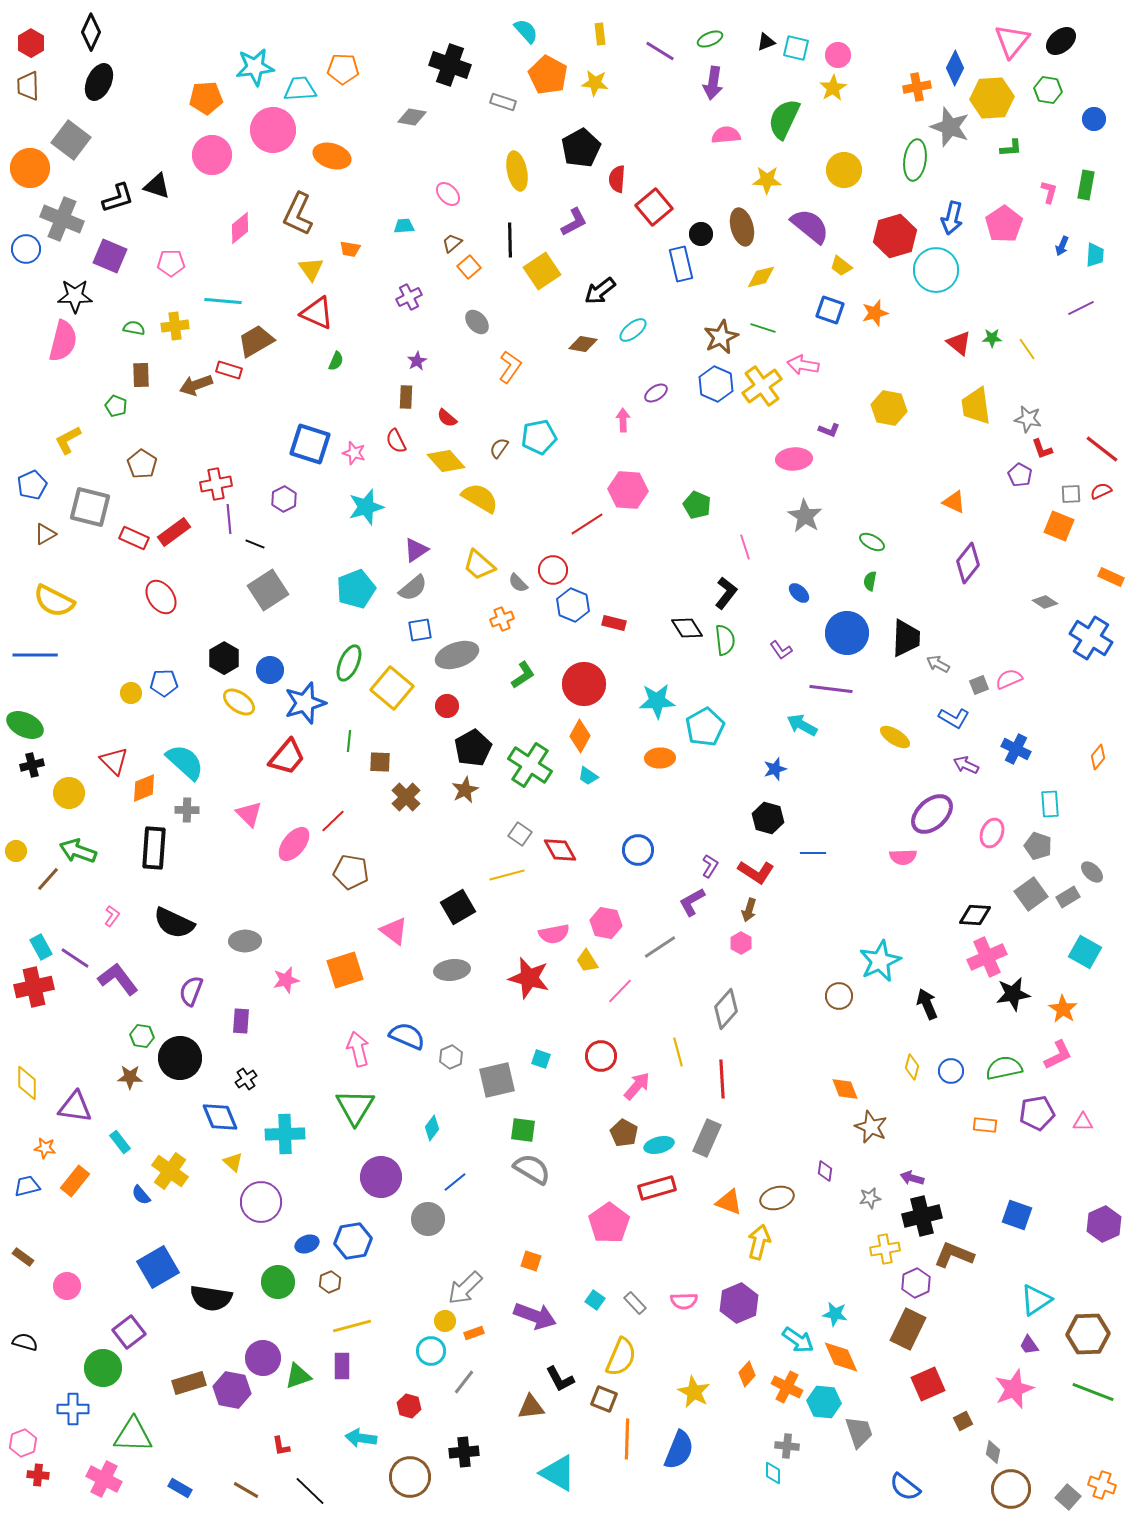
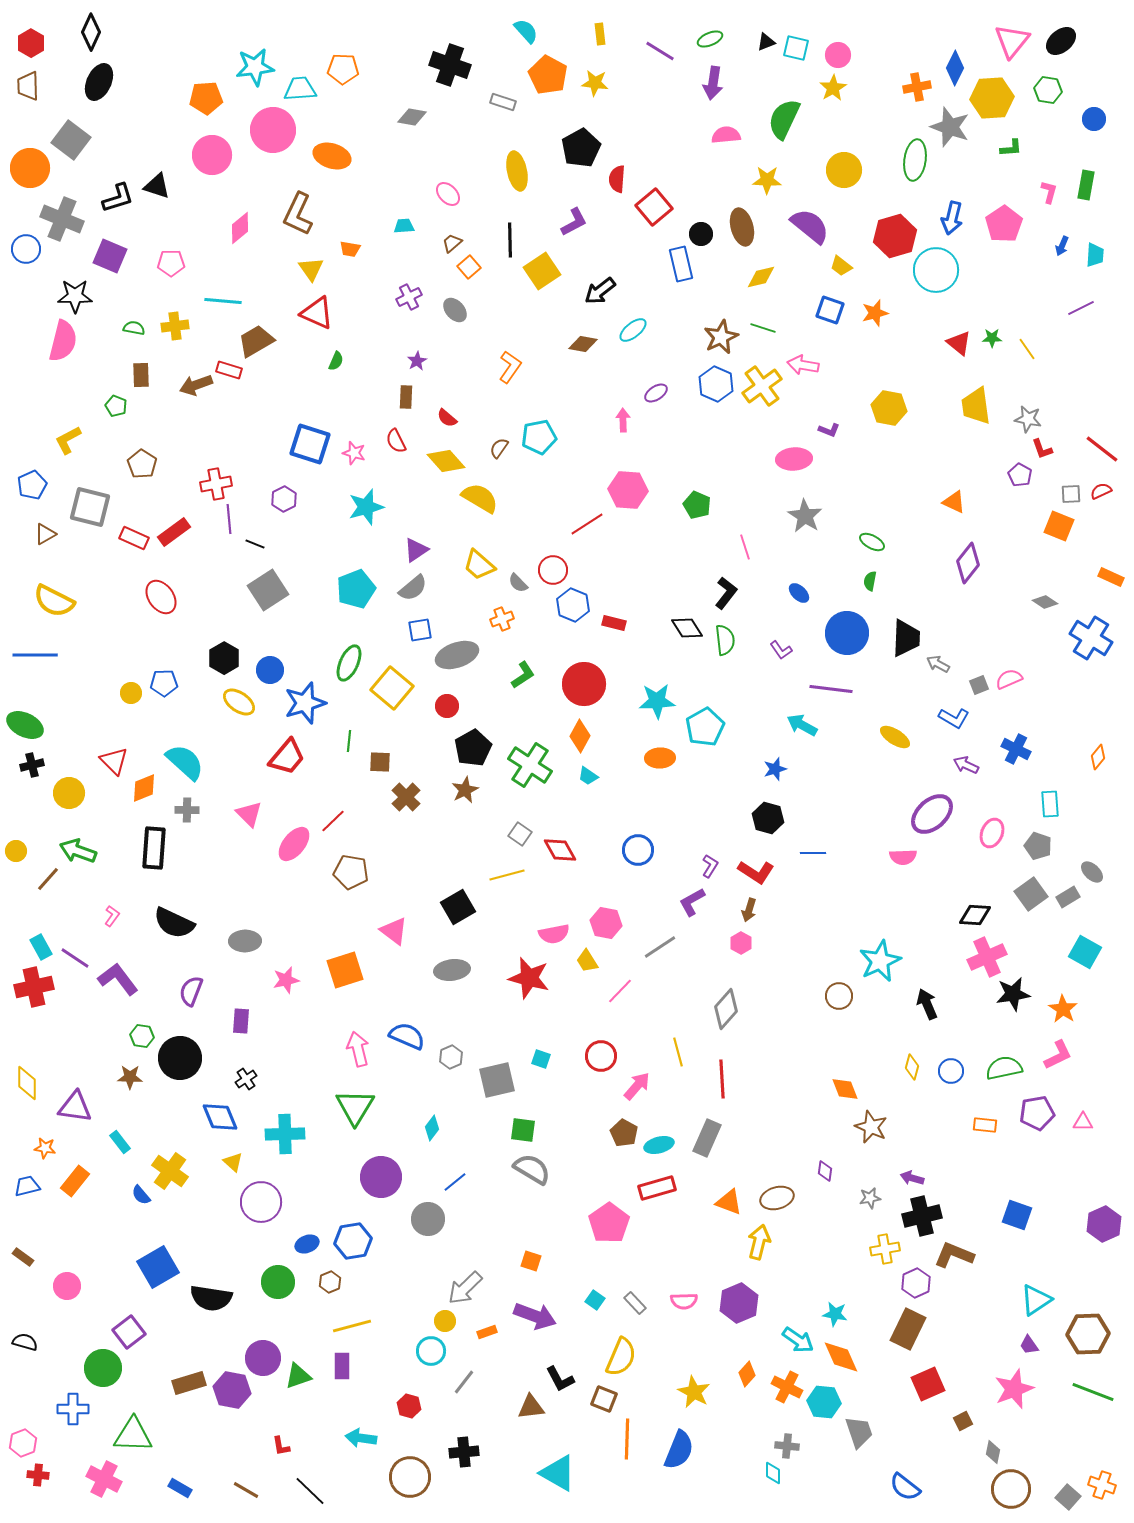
gray ellipse at (477, 322): moved 22 px left, 12 px up
orange rectangle at (474, 1333): moved 13 px right, 1 px up
